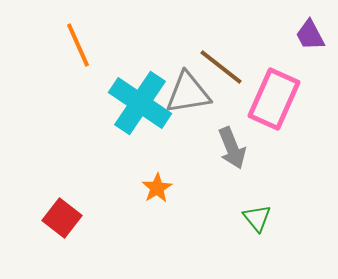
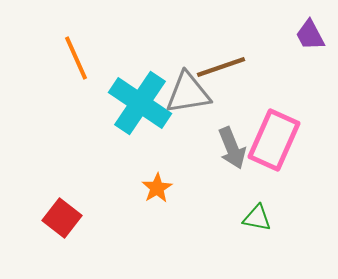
orange line: moved 2 px left, 13 px down
brown line: rotated 57 degrees counterclockwise
pink rectangle: moved 41 px down
green triangle: rotated 40 degrees counterclockwise
